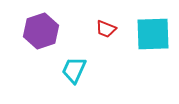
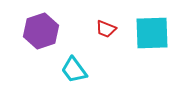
cyan square: moved 1 px left, 1 px up
cyan trapezoid: rotated 60 degrees counterclockwise
